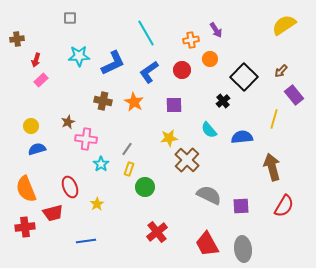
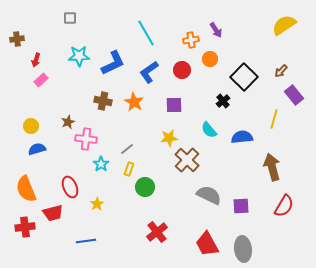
gray line at (127, 149): rotated 16 degrees clockwise
